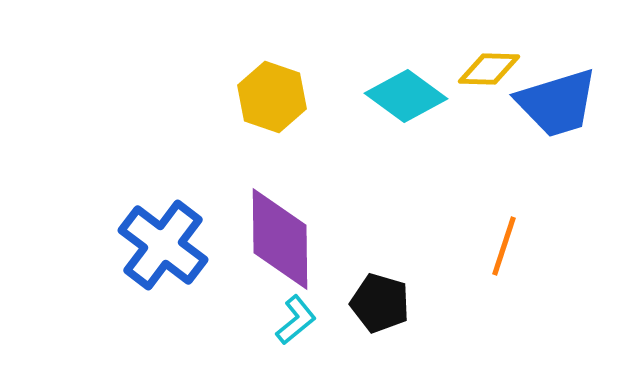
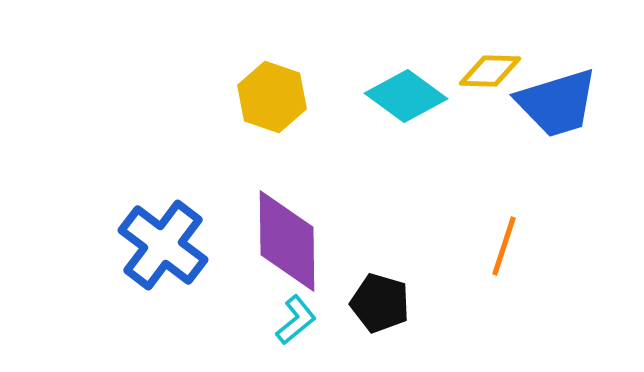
yellow diamond: moved 1 px right, 2 px down
purple diamond: moved 7 px right, 2 px down
